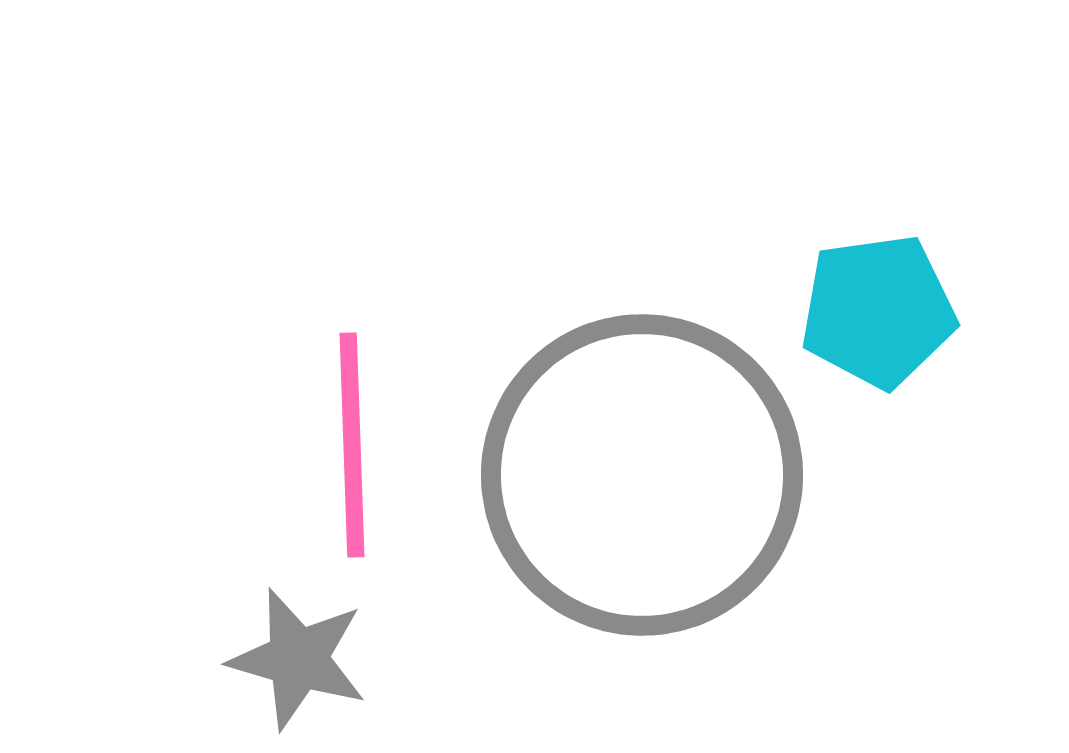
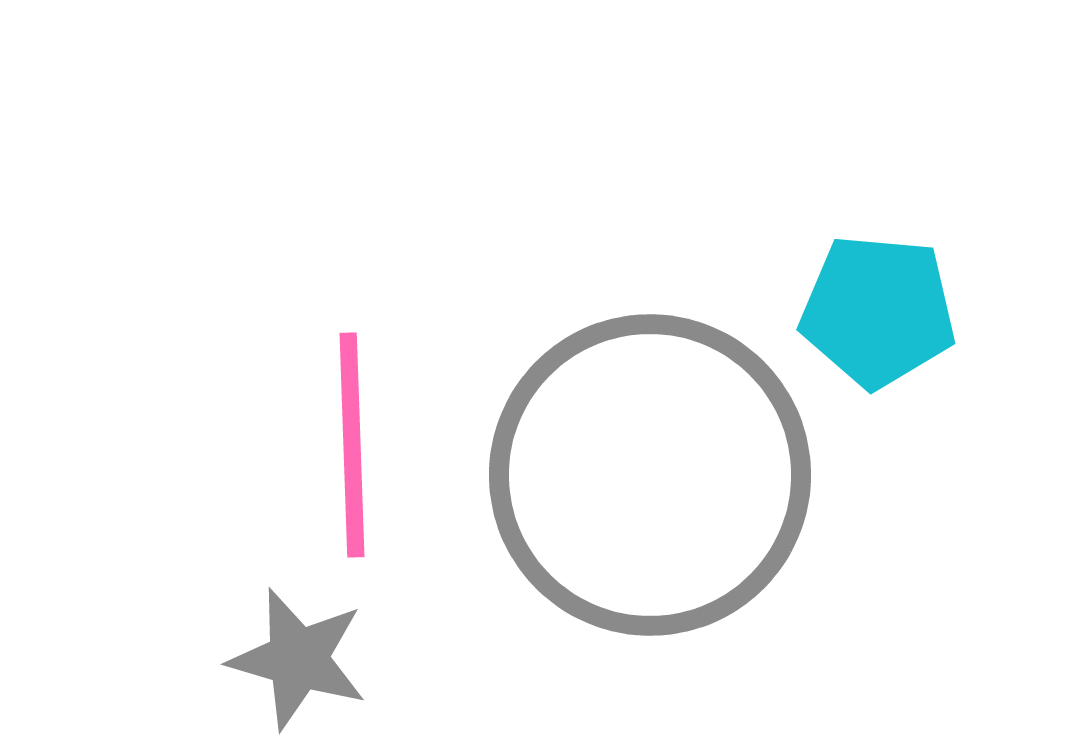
cyan pentagon: rotated 13 degrees clockwise
gray circle: moved 8 px right
